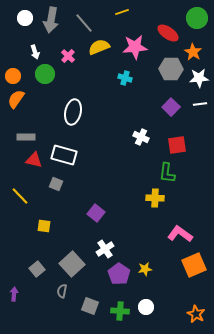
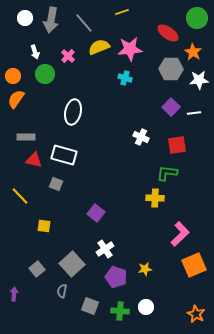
pink star at (135, 47): moved 5 px left, 2 px down
white star at (199, 78): moved 2 px down
white line at (200, 104): moved 6 px left, 9 px down
green L-shape at (167, 173): rotated 90 degrees clockwise
pink L-shape at (180, 234): rotated 100 degrees clockwise
purple pentagon at (119, 274): moved 3 px left, 3 px down; rotated 15 degrees counterclockwise
